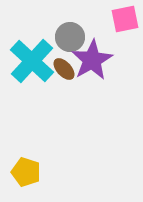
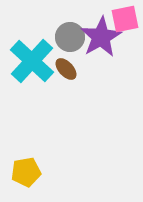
purple star: moved 9 px right, 23 px up
brown ellipse: moved 2 px right
yellow pentagon: rotated 28 degrees counterclockwise
